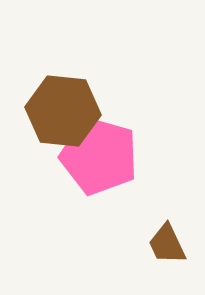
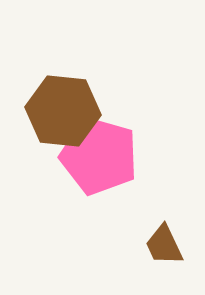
brown trapezoid: moved 3 px left, 1 px down
